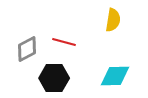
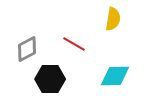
yellow semicircle: moved 1 px up
red line: moved 10 px right, 2 px down; rotated 15 degrees clockwise
black hexagon: moved 4 px left, 1 px down
